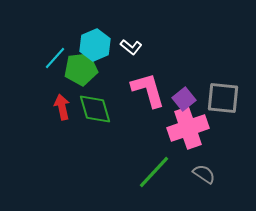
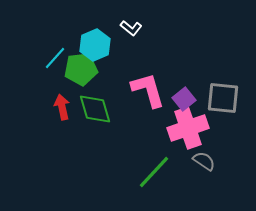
white L-shape: moved 19 px up
gray semicircle: moved 13 px up
